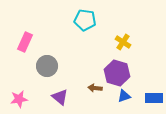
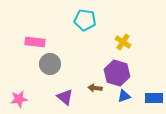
pink rectangle: moved 10 px right; rotated 72 degrees clockwise
gray circle: moved 3 px right, 2 px up
purple triangle: moved 5 px right
